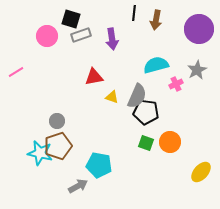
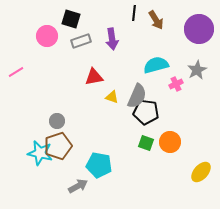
brown arrow: rotated 42 degrees counterclockwise
gray rectangle: moved 6 px down
